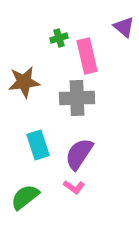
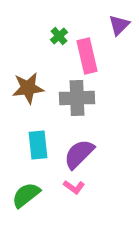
purple triangle: moved 5 px left, 2 px up; rotated 35 degrees clockwise
green cross: moved 2 px up; rotated 24 degrees counterclockwise
brown star: moved 4 px right, 6 px down
cyan rectangle: rotated 12 degrees clockwise
purple semicircle: rotated 12 degrees clockwise
green semicircle: moved 1 px right, 2 px up
